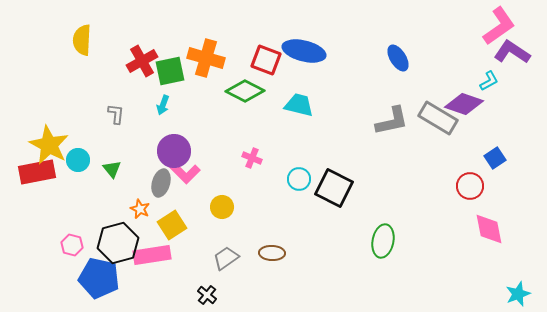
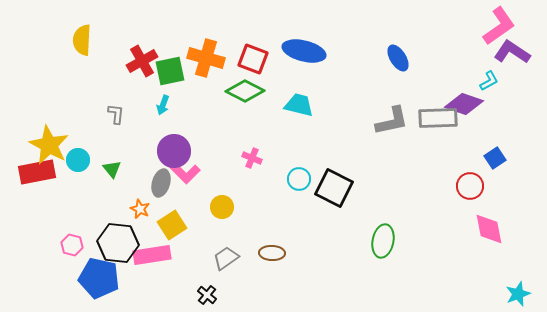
red square at (266, 60): moved 13 px left, 1 px up
gray rectangle at (438, 118): rotated 33 degrees counterclockwise
black hexagon at (118, 243): rotated 21 degrees clockwise
